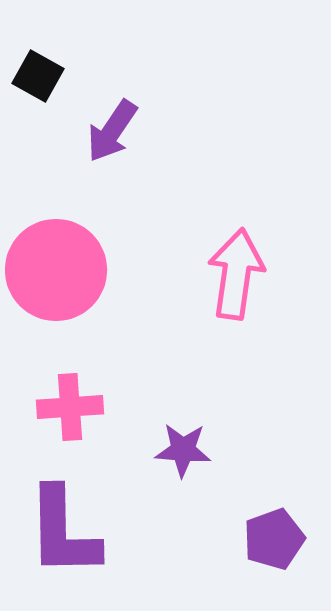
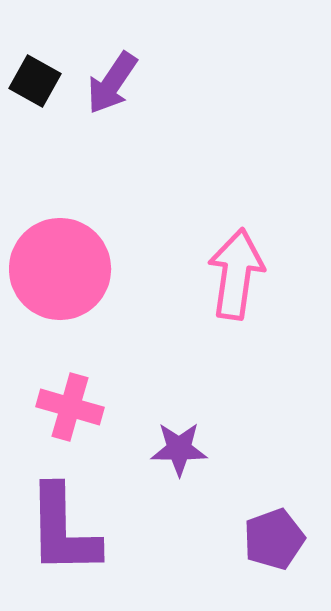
black square: moved 3 px left, 5 px down
purple arrow: moved 48 px up
pink circle: moved 4 px right, 1 px up
pink cross: rotated 20 degrees clockwise
purple star: moved 4 px left, 1 px up; rotated 4 degrees counterclockwise
purple L-shape: moved 2 px up
